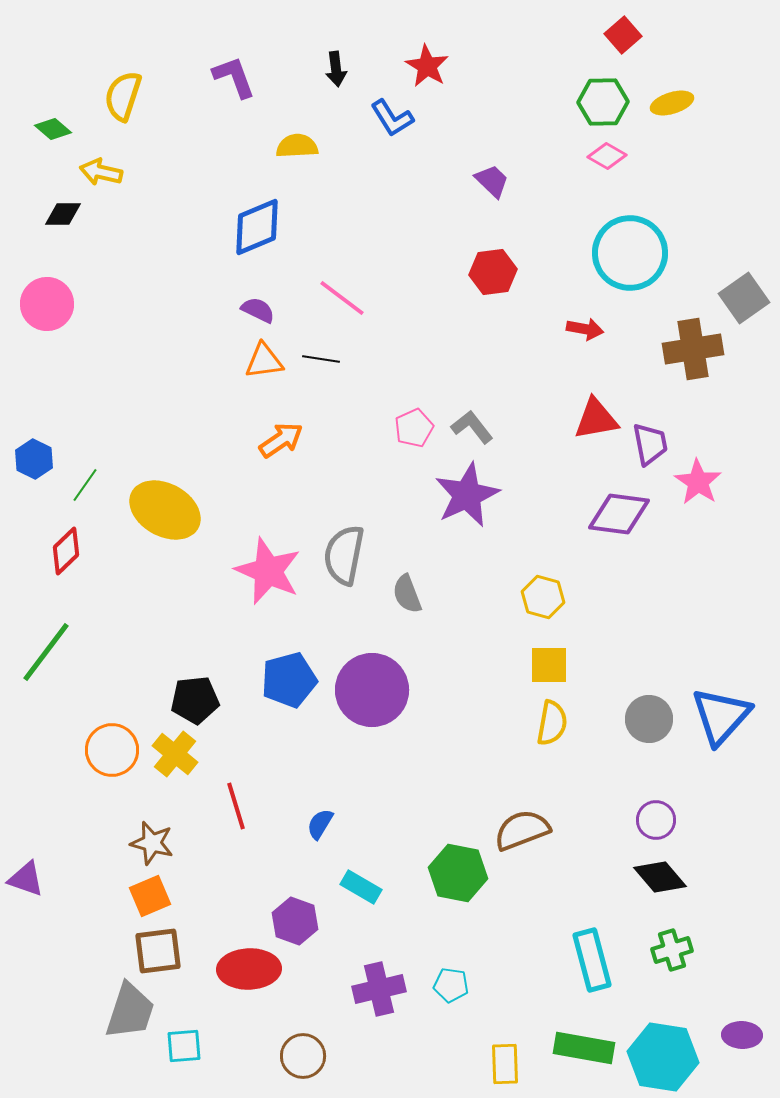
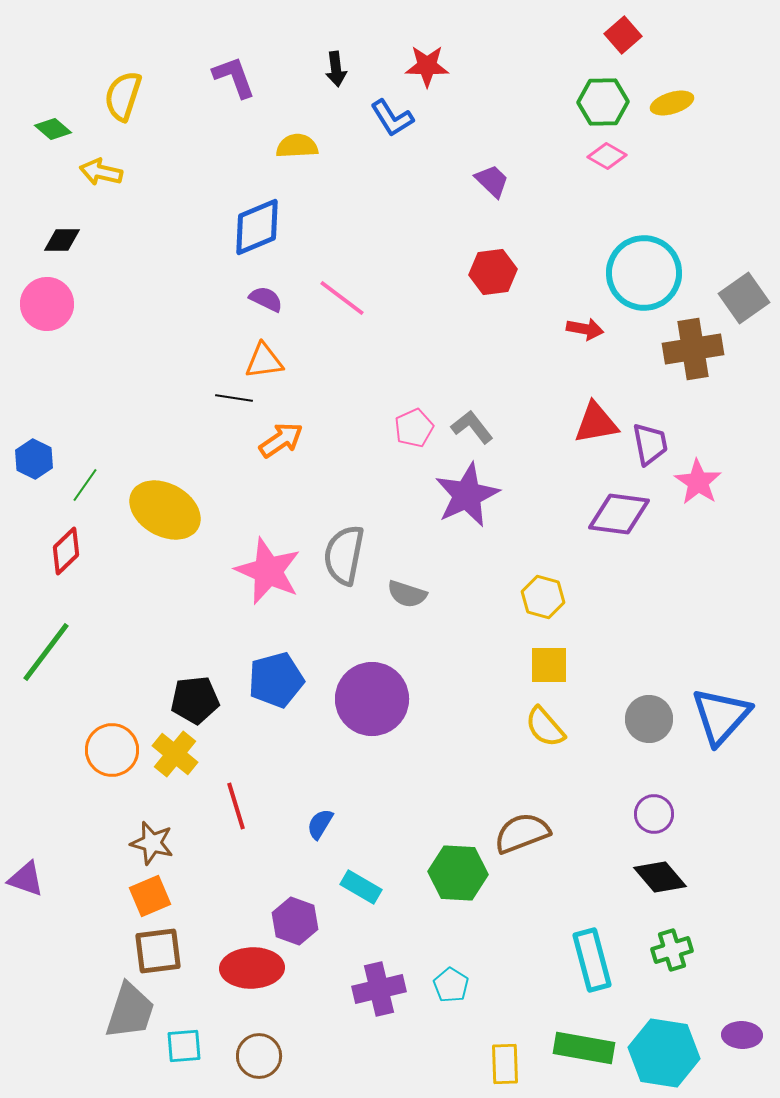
red star at (427, 66): rotated 30 degrees counterclockwise
black diamond at (63, 214): moved 1 px left, 26 px down
cyan circle at (630, 253): moved 14 px right, 20 px down
purple semicircle at (258, 310): moved 8 px right, 11 px up
black line at (321, 359): moved 87 px left, 39 px down
red triangle at (596, 419): moved 4 px down
gray semicircle at (407, 594): rotated 51 degrees counterclockwise
blue pentagon at (289, 680): moved 13 px left
purple circle at (372, 690): moved 9 px down
yellow semicircle at (552, 723): moved 7 px left, 4 px down; rotated 129 degrees clockwise
purple circle at (656, 820): moved 2 px left, 6 px up
brown semicircle at (522, 830): moved 3 px down
green hexagon at (458, 873): rotated 8 degrees counterclockwise
red ellipse at (249, 969): moved 3 px right, 1 px up
cyan pentagon at (451, 985): rotated 24 degrees clockwise
brown circle at (303, 1056): moved 44 px left
cyan hexagon at (663, 1057): moved 1 px right, 4 px up
